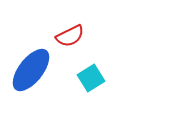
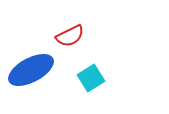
blue ellipse: rotated 24 degrees clockwise
